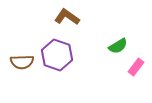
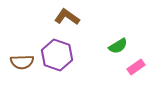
pink rectangle: rotated 18 degrees clockwise
